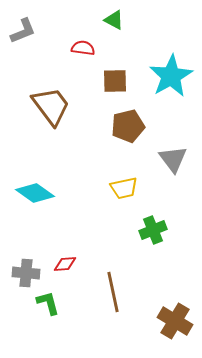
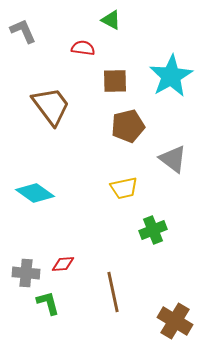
green triangle: moved 3 px left
gray L-shape: rotated 92 degrees counterclockwise
gray triangle: rotated 16 degrees counterclockwise
red diamond: moved 2 px left
